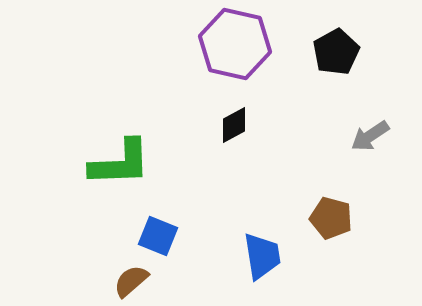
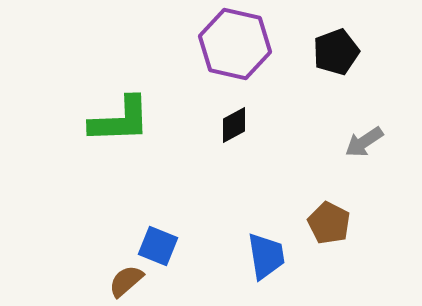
black pentagon: rotated 9 degrees clockwise
gray arrow: moved 6 px left, 6 px down
green L-shape: moved 43 px up
brown pentagon: moved 2 px left, 5 px down; rotated 12 degrees clockwise
blue square: moved 10 px down
blue trapezoid: moved 4 px right
brown semicircle: moved 5 px left
